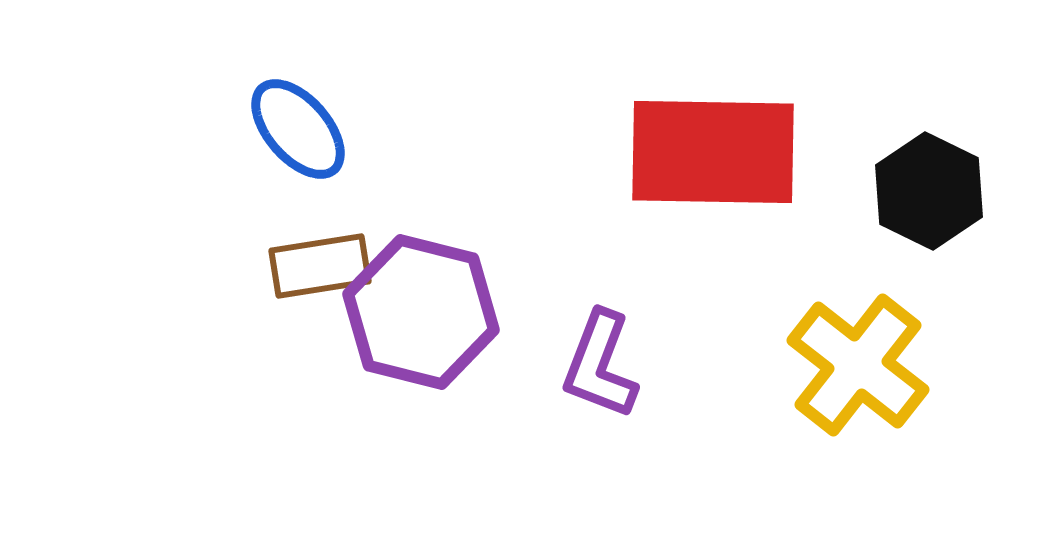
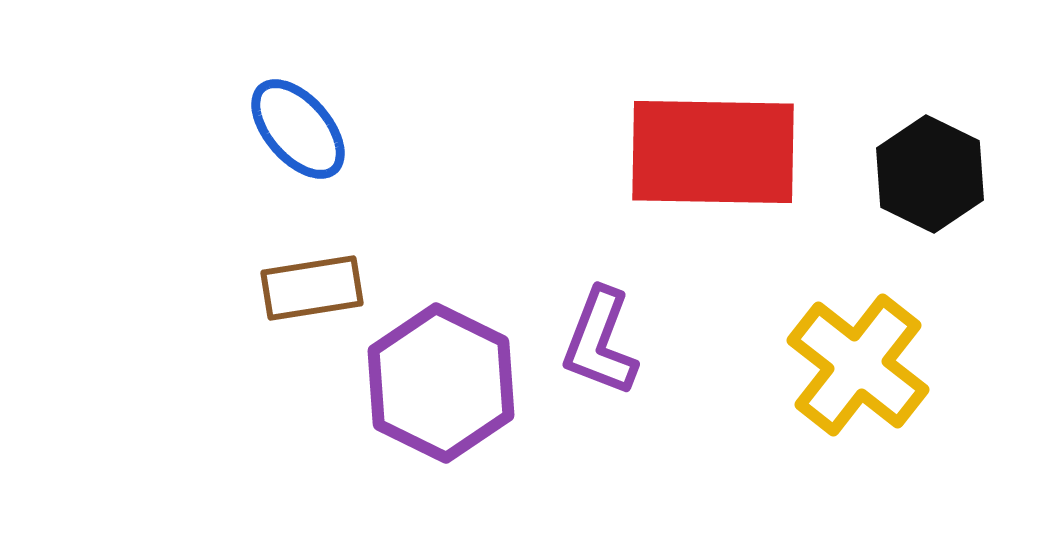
black hexagon: moved 1 px right, 17 px up
brown rectangle: moved 8 px left, 22 px down
purple hexagon: moved 20 px right, 71 px down; rotated 12 degrees clockwise
purple L-shape: moved 23 px up
